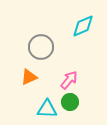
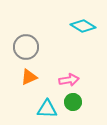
cyan diamond: rotated 55 degrees clockwise
gray circle: moved 15 px left
pink arrow: rotated 42 degrees clockwise
green circle: moved 3 px right
